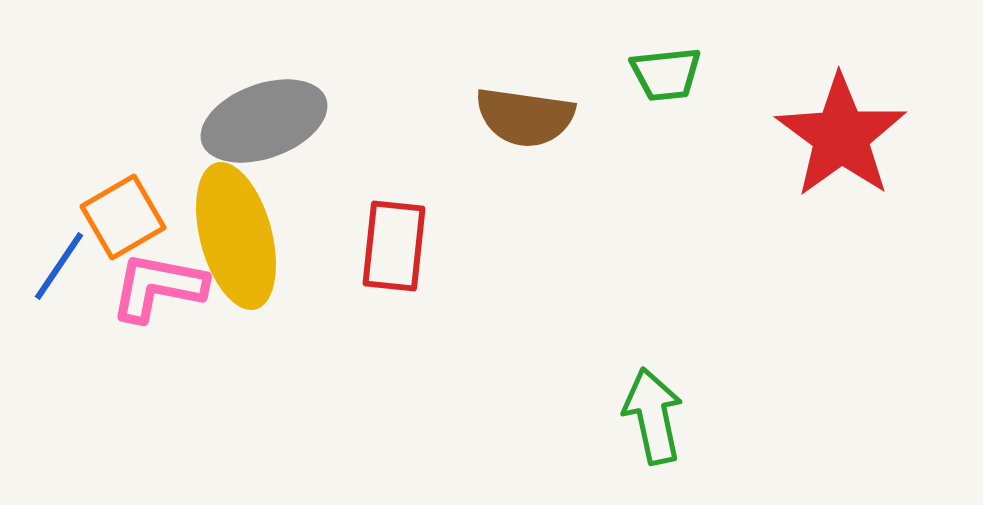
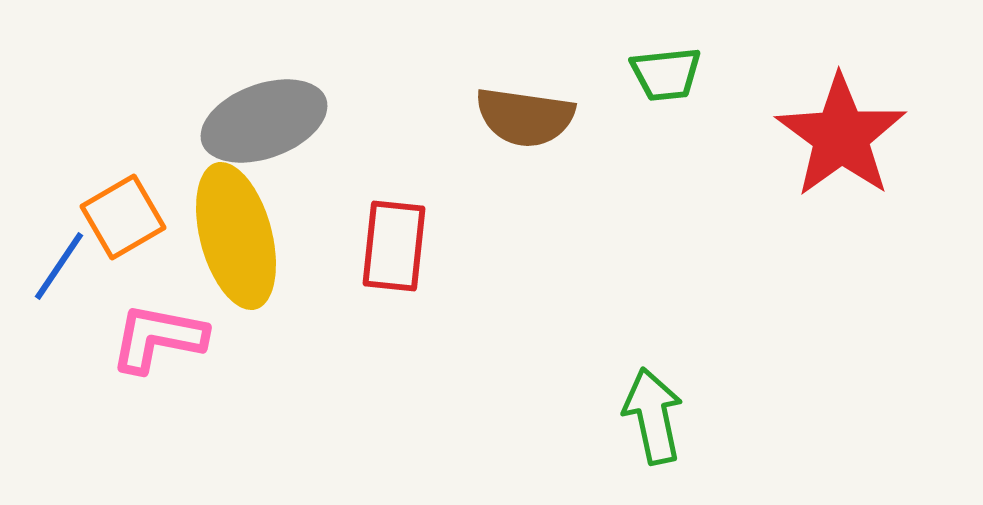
pink L-shape: moved 51 px down
